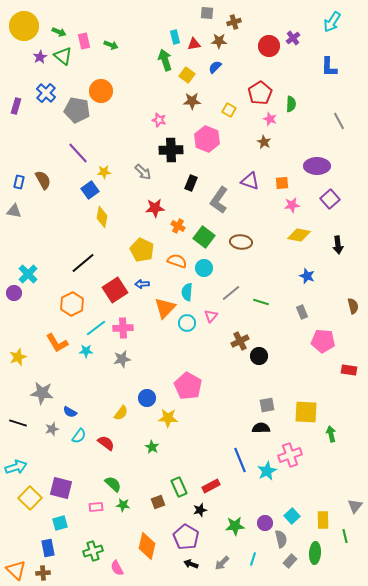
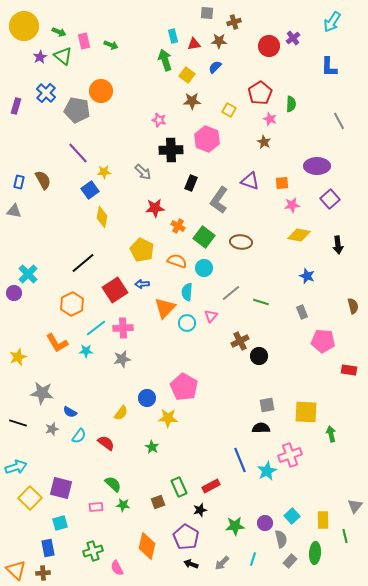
cyan rectangle at (175, 37): moved 2 px left, 1 px up
pink pentagon at (188, 386): moved 4 px left, 1 px down
